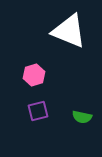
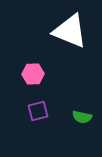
white triangle: moved 1 px right
pink hexagon: moved 1 px left, 1 px up; rotated 15 degrees clockwise
